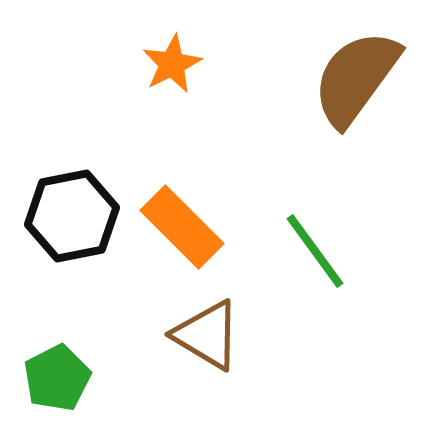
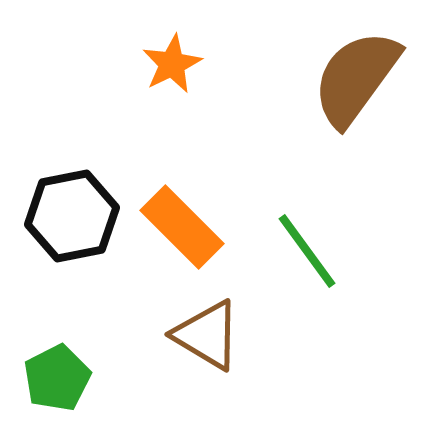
green line: moved 8 px left
